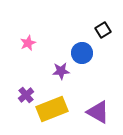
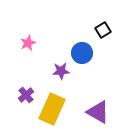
yellow rectangle: rotated 44 degrees counterclockwise
